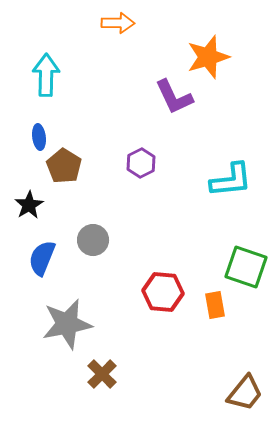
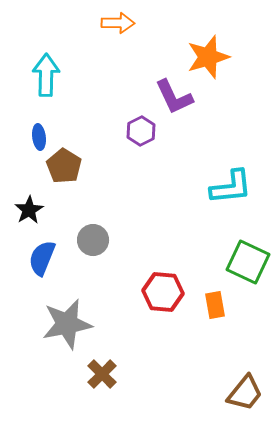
purple hexagon: moved 32 px up
cyan L-shape: moved 7 px down
black star: moved 5 px down
green square: moved 2 px right, 5 px up; rotated 6 degrees clockwise
